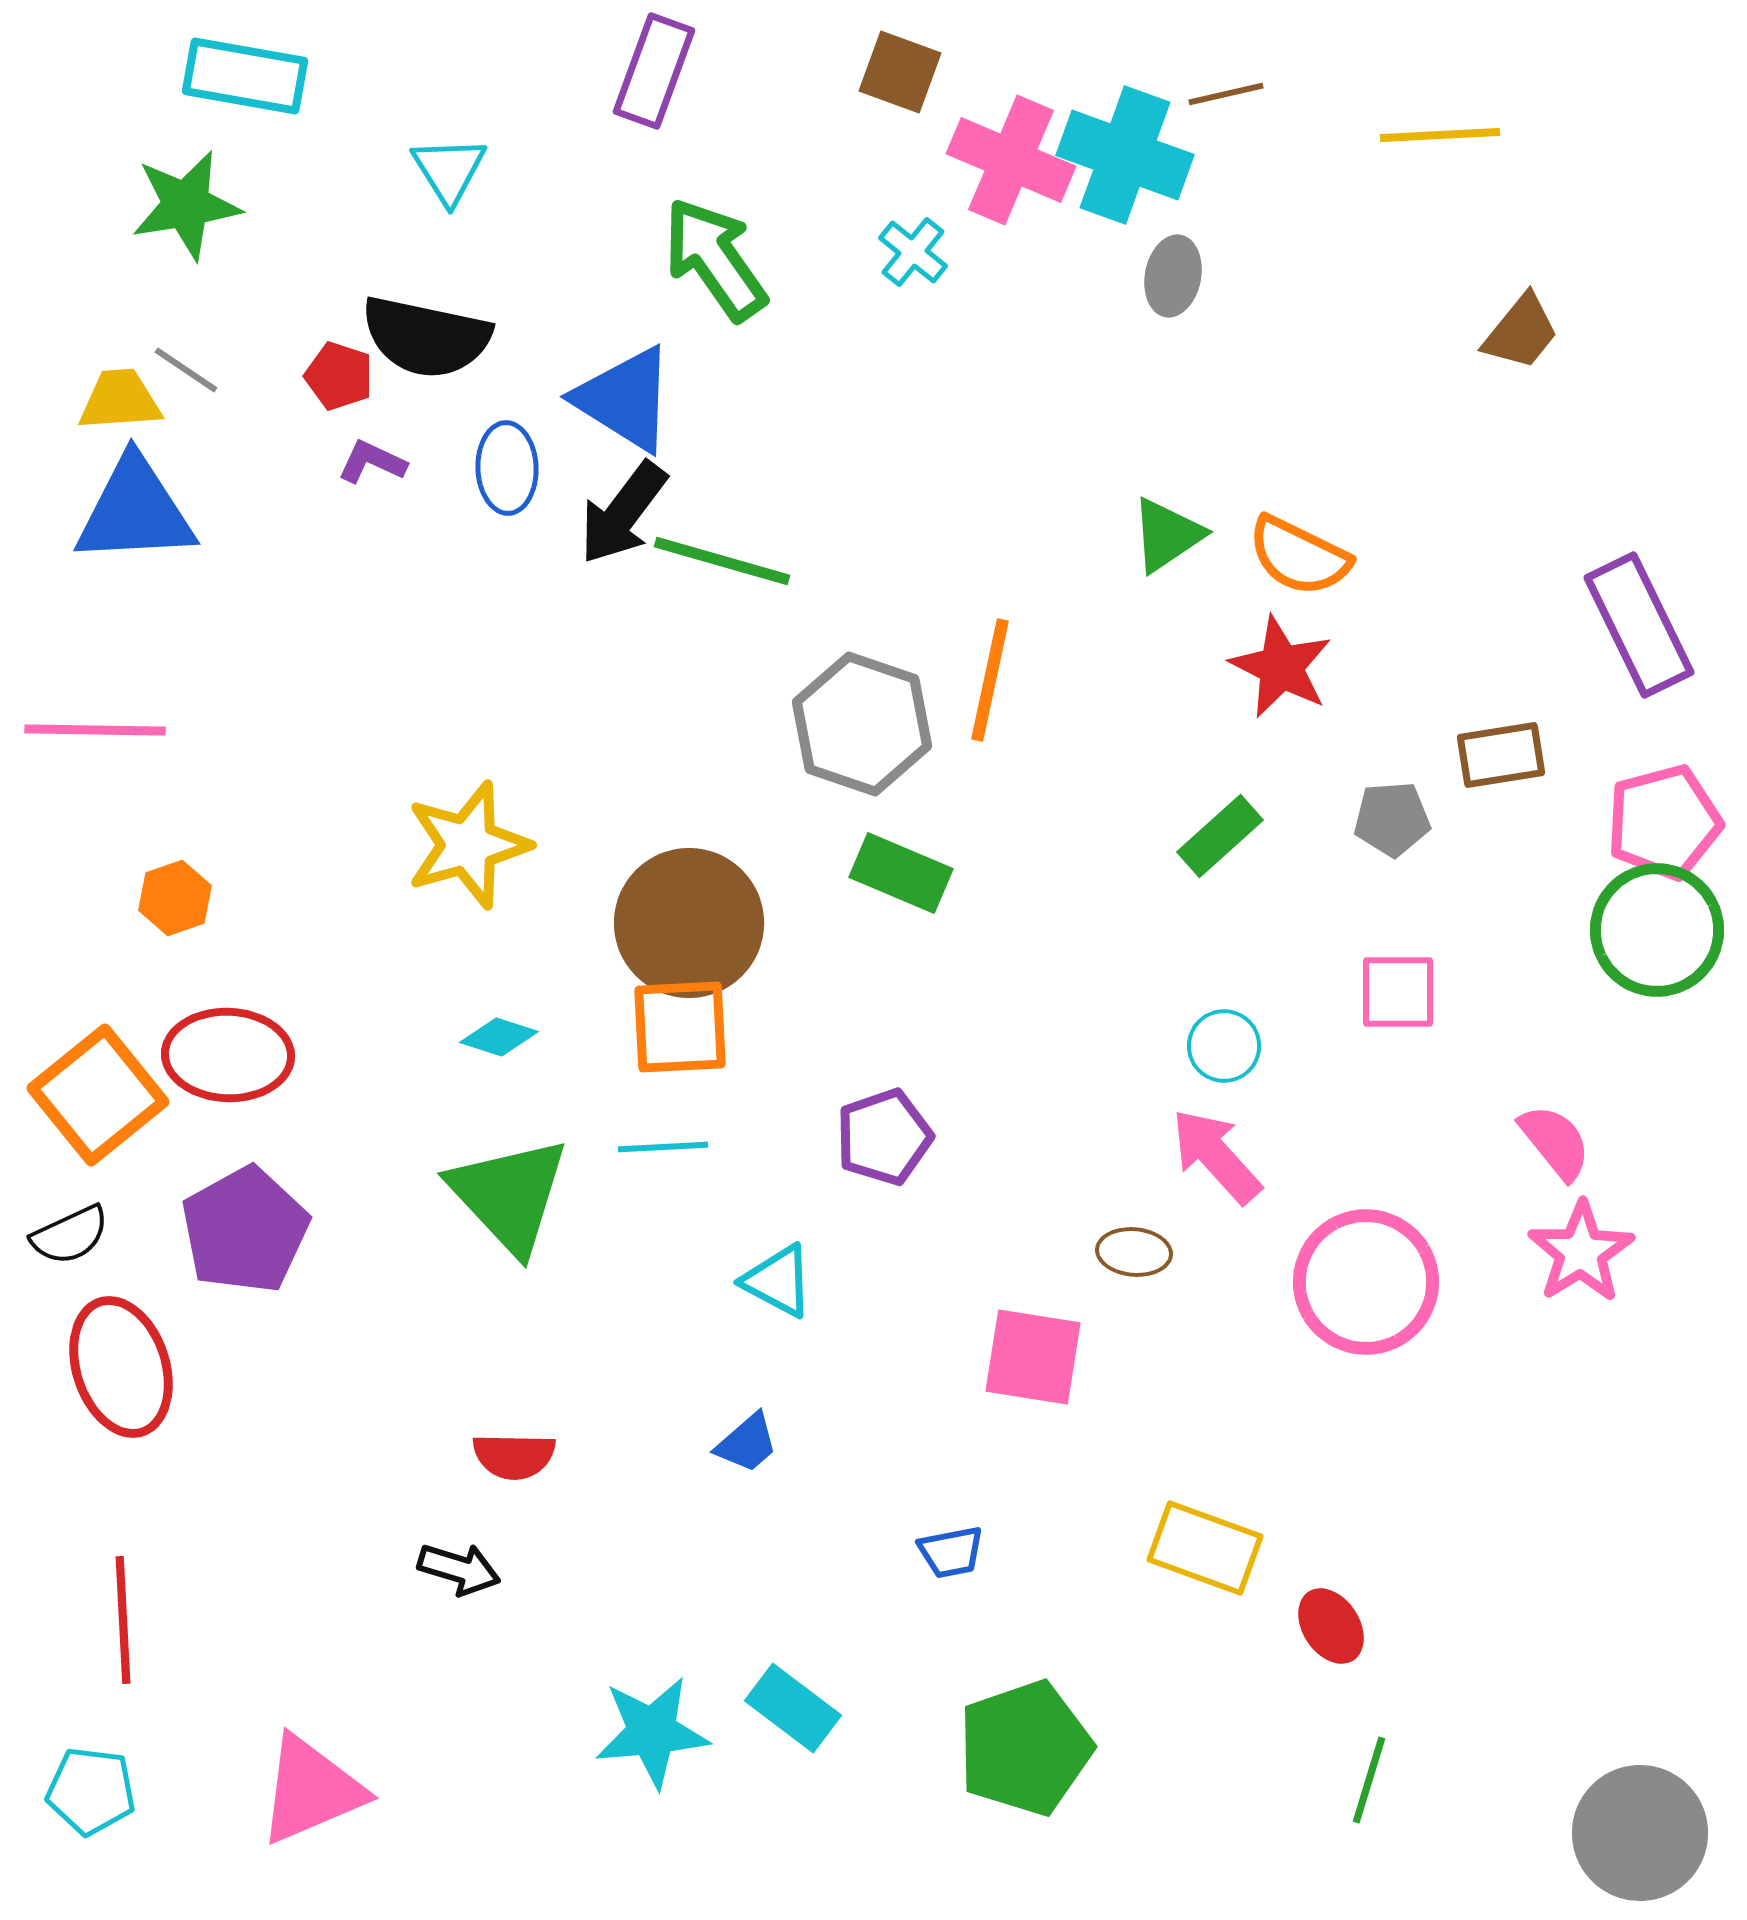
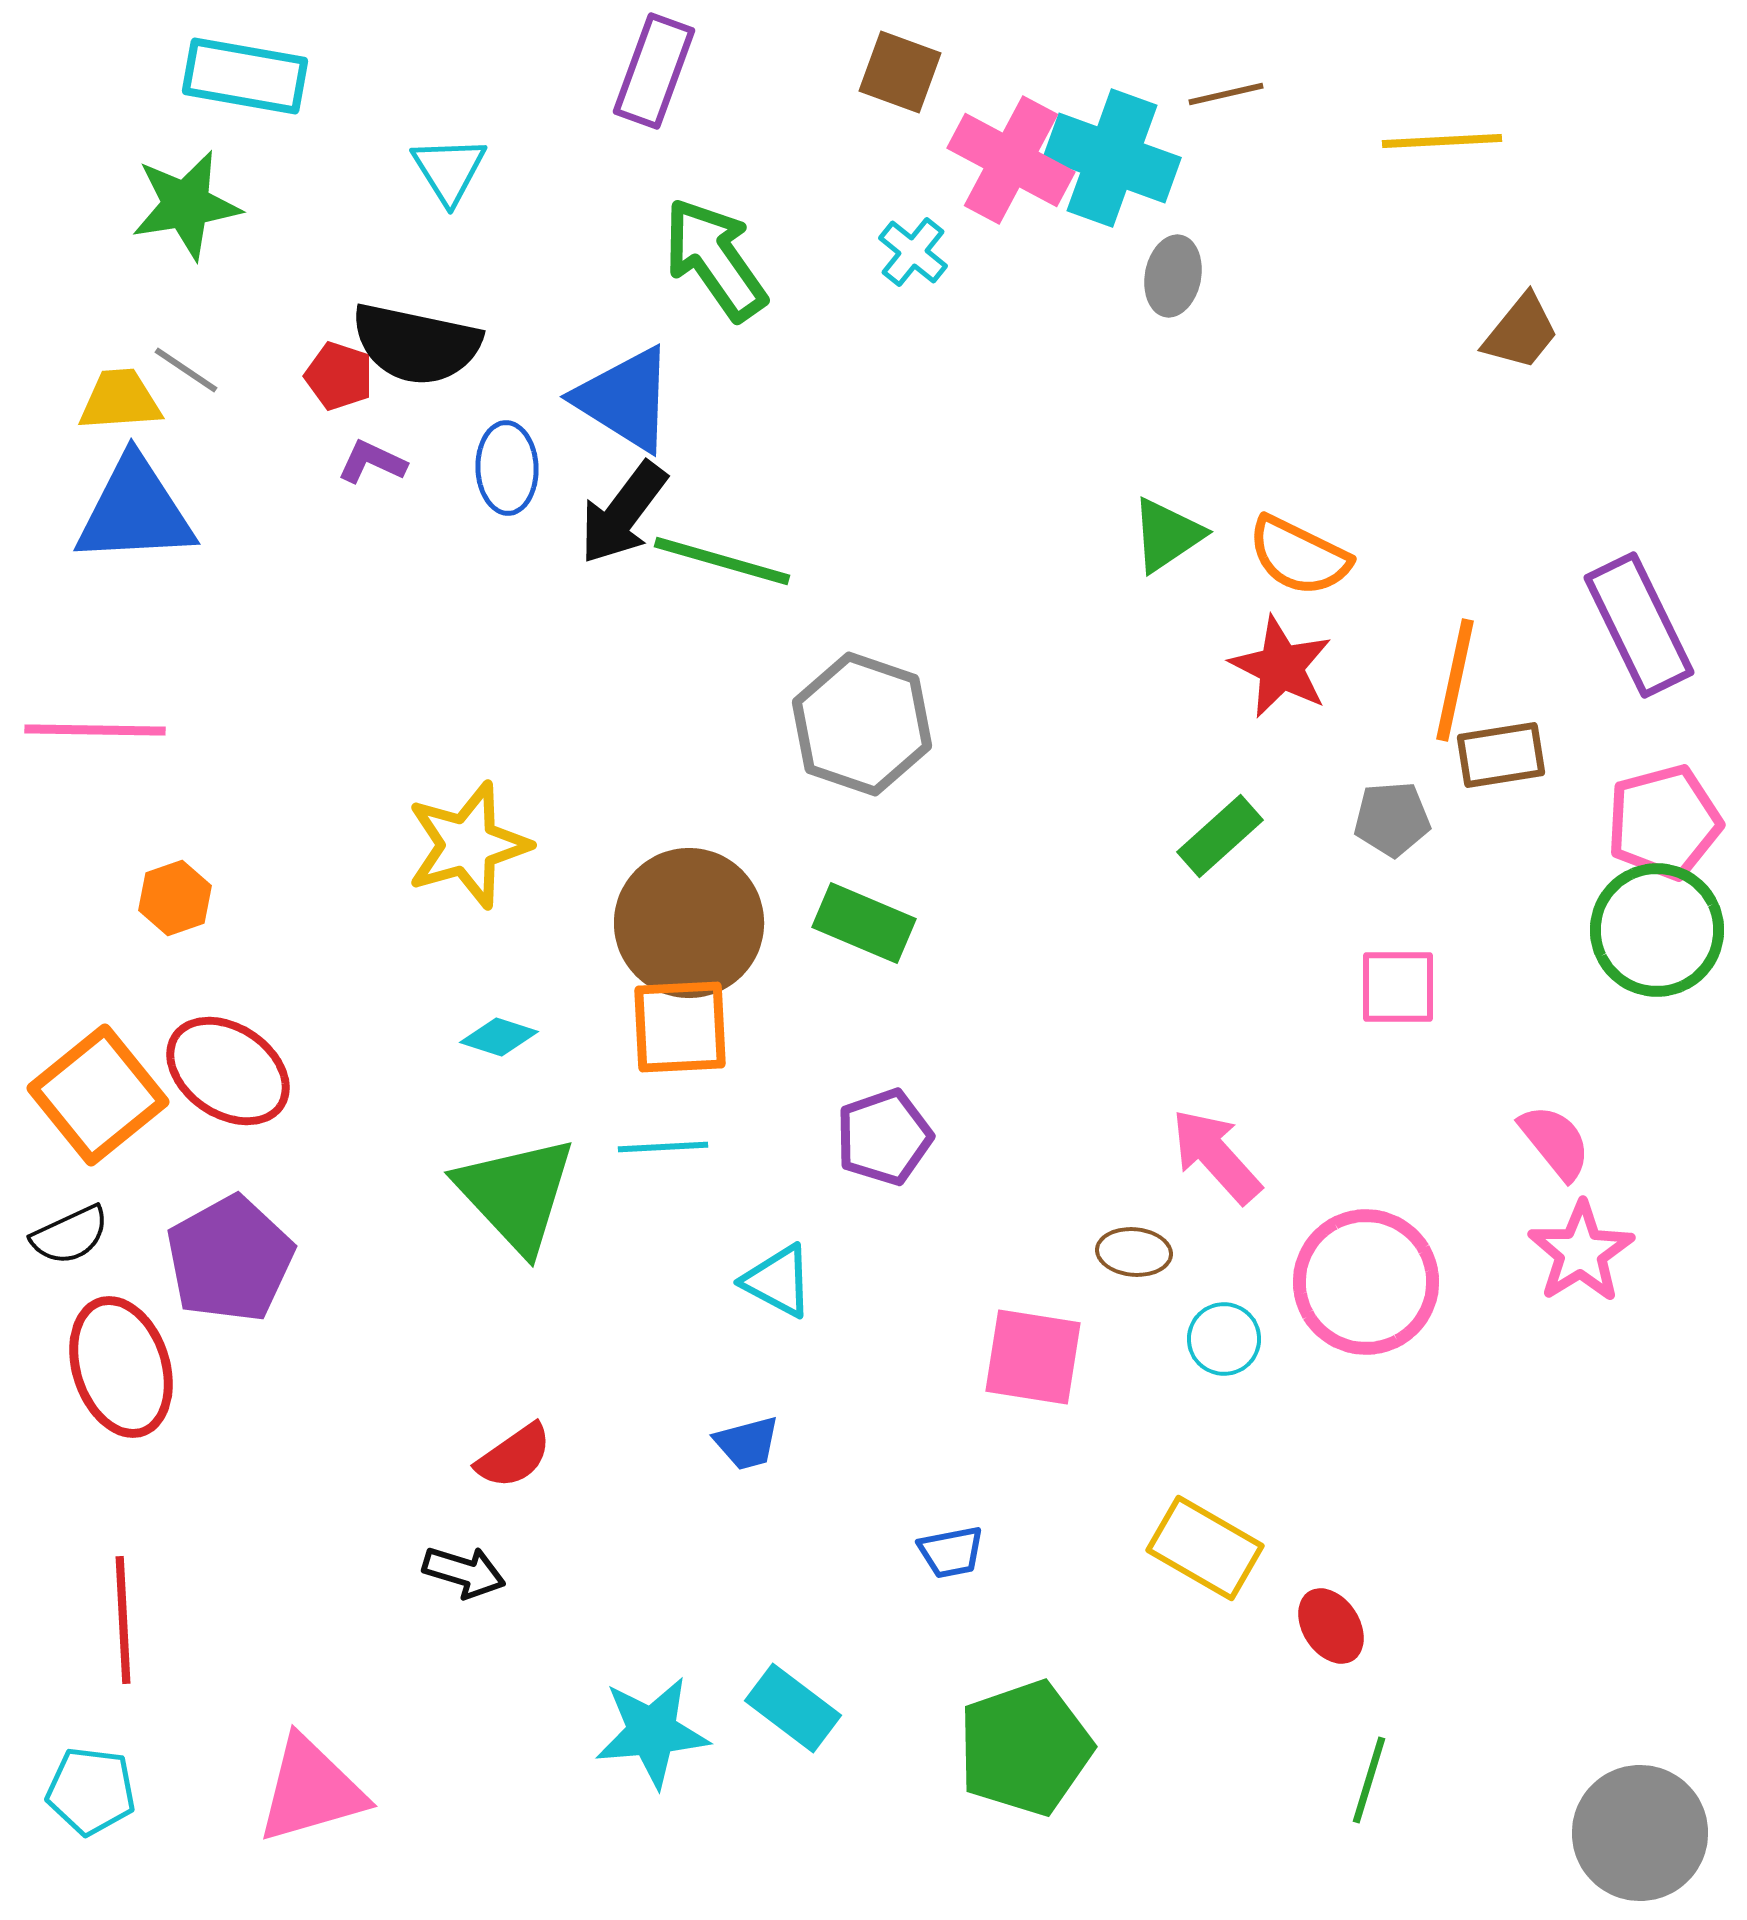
yellow line at (1440, 135): moved 2 px right, 6 px down
cyan cross at (1125, 155): moved 13 px left, 3 px down
pink cross at (1011, 160): rotated 5 degrees clockwise
black semicircle at (426, 337): moved 10 px left, 7 px down
orange line at (990, 680): moved 465 px right
green rectangle at (901, 873): moved 37 px left, 50 px down
pink square at (1398, 992): moved 5 px up
cyan circle at (1224, 1046): moved 293 px down
red ellipse at (228, 1055): moved 16 px down; rotated 32 degrees clockwise
green triangle at (509, 1195): moved 7 px right, 1 px up
purple pentagon at (245, 1230): moved 15 px left, 29 px down
blue trapezoid at (747, 1443): rotated 26 degrees clockwise
red semicircle at (514, 1456): rotated 36 degrees counterclockwise
yellow rectangle at (1205, 1548): rotated 10 degrees clockwise
black arrow at (459, 1569): moved 5 px right, 3 px down
pink triangle at (311, 1790): rotated 7 degrees clockwise
